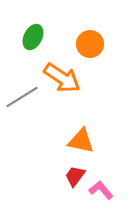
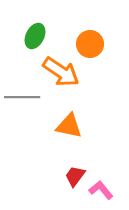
green ellipse: moved 2 px right, 1 px up
orange arrow: moved 1 px left, 6 px up
gray line: rotated 32 degrees clockwise
orange triangle: moved 12 px left, 15 px up
